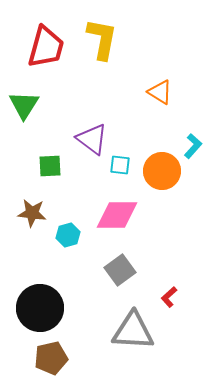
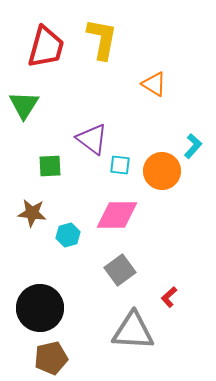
orange triangle: moved 6 px left, 8 px up
